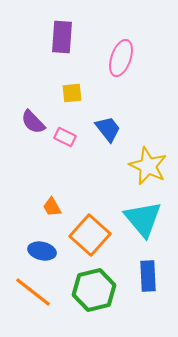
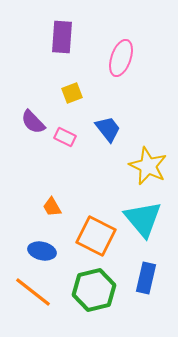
yellow square: rotated 15 degrees counterclockwise
orange square: moved 6 px right, 1 px down; rotated 15 degrees counterclockwise
blue rectangle: moved 2 px left, 2 px down; rotated 16 degrees clockwise
